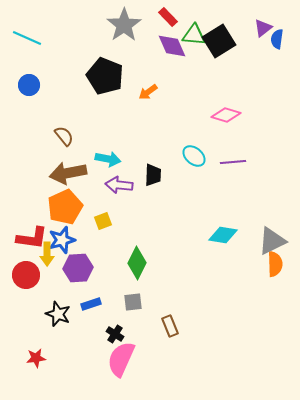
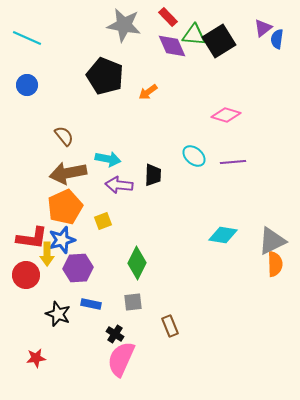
gray star: rotated 28 degrees counterclockwise
blue circle: moved 2 px left
blue rectangle: rotated 30 degrees clockwise
